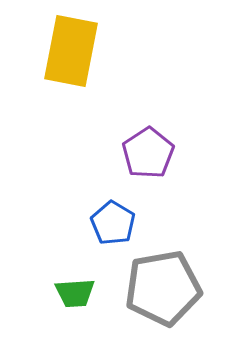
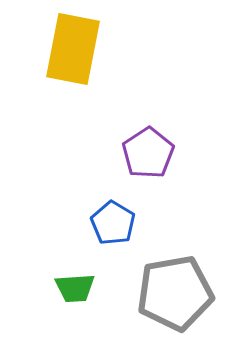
yellow rectangle: moved 2 px right, 2 px up
gray pentagon: moved 12 px right, 5 px down
green trapezoid: moved 5 px up
